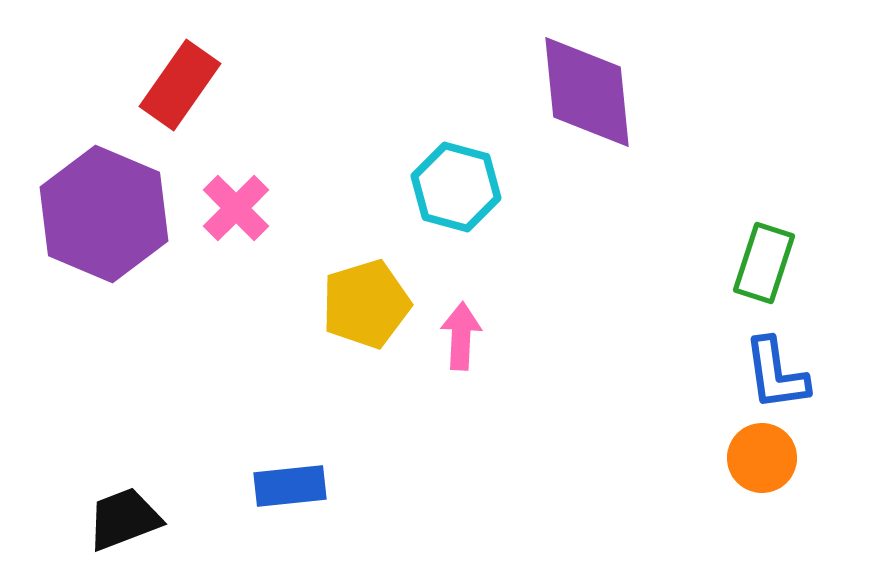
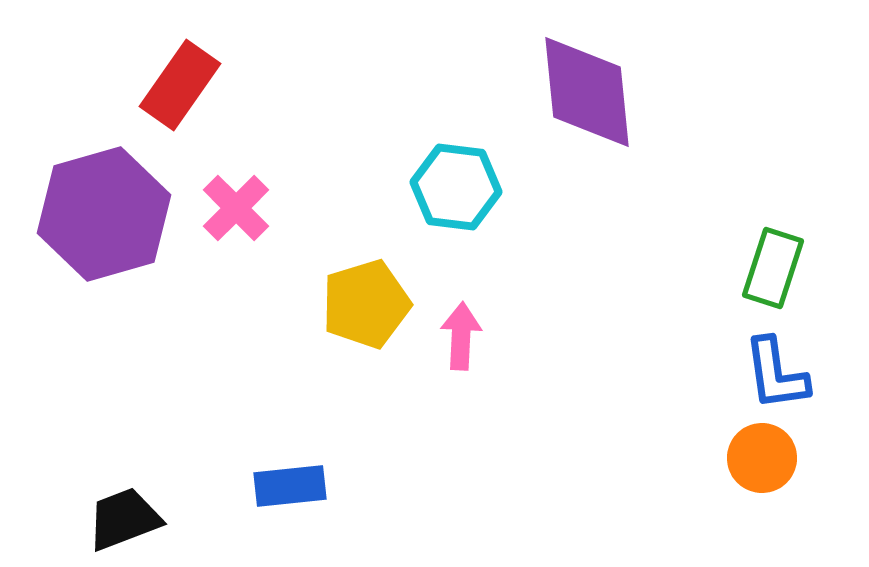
cyan hexagon: rotated 8 degrees counterclockwise
purple hexagon: rotated 21 degrees clockwise
green rectangle: moved 9 px right, 5 px down
